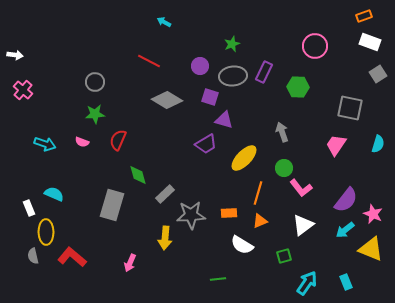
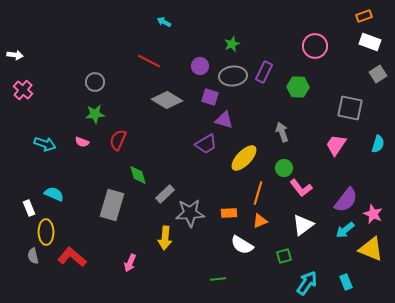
gray star at (191, 215): moved 1 px left, 2 px up
